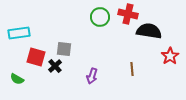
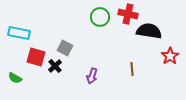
cyan rectangle: rotated 20 degrees clockwise
gray square: moved 1 px right, 1 px up; rotated 21 degrees clockwise
green semicircle: moved 2 px left, 1 px up
